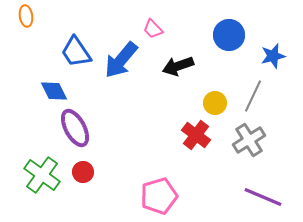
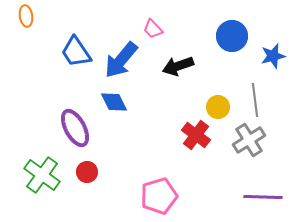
blue circle: moved 3 px right, 1 px down
blue diamond: moved 60 px right, 11 px down
gray line: moved 2 px right, 4 px down; rotated 32 degrees counterclockwise
yellow circle: moved 3 px right, 4 px down
red circle: moved 4 px right
purple line: rotated 21 degrees counterclockwise
